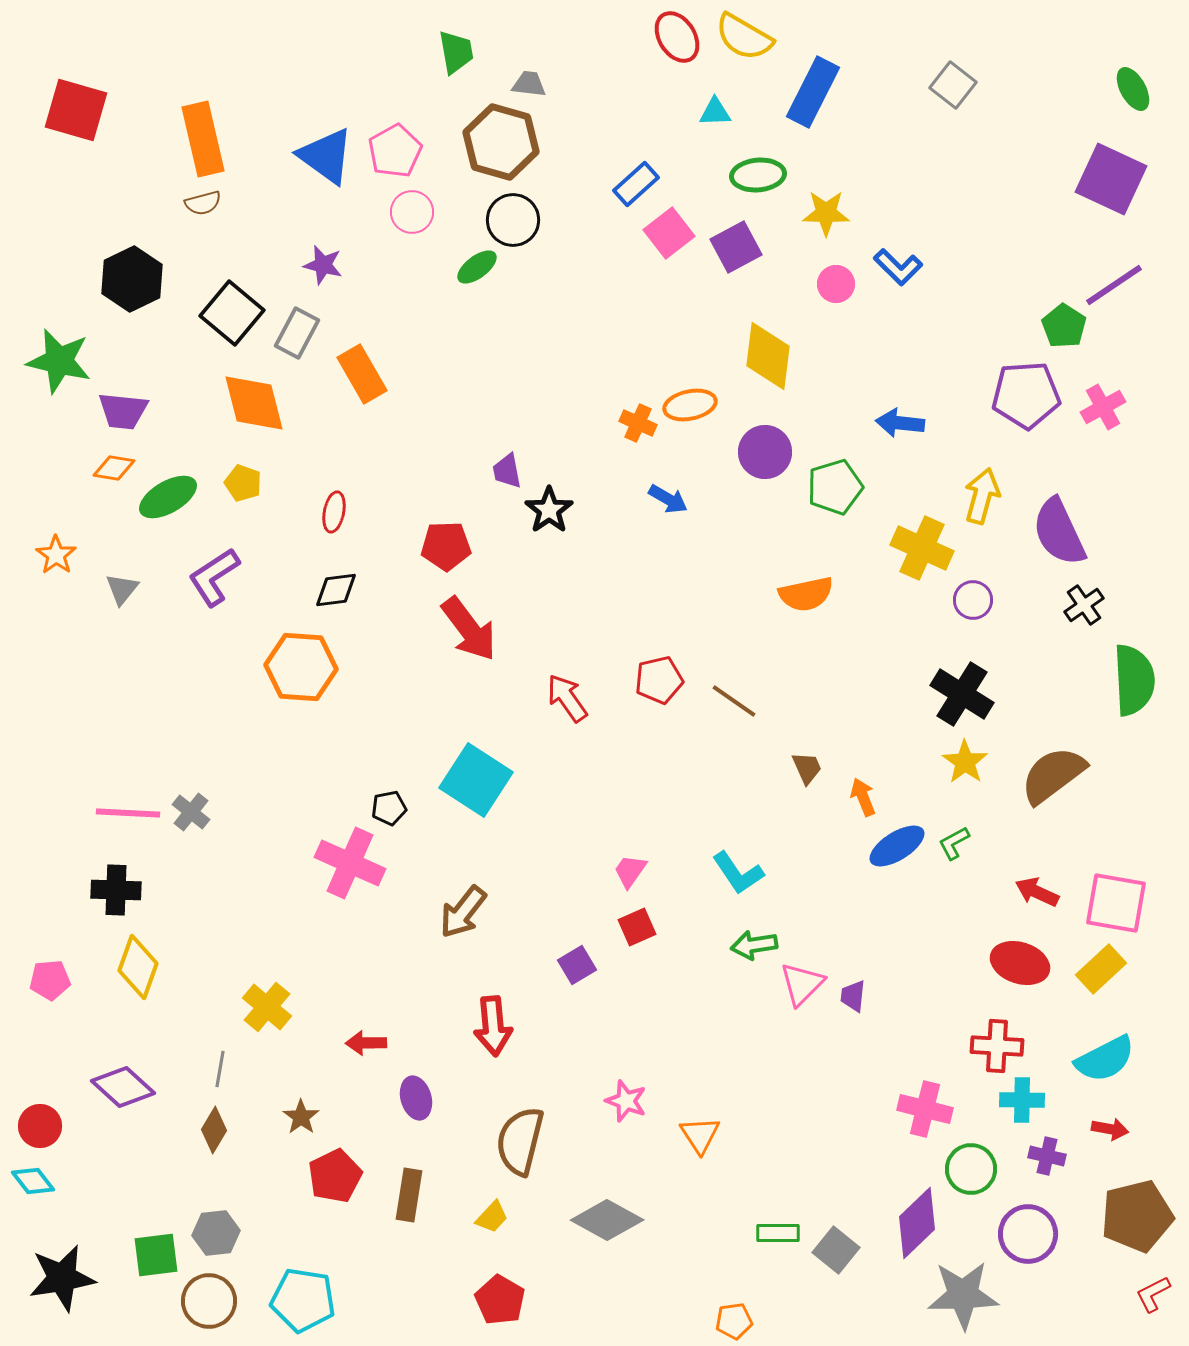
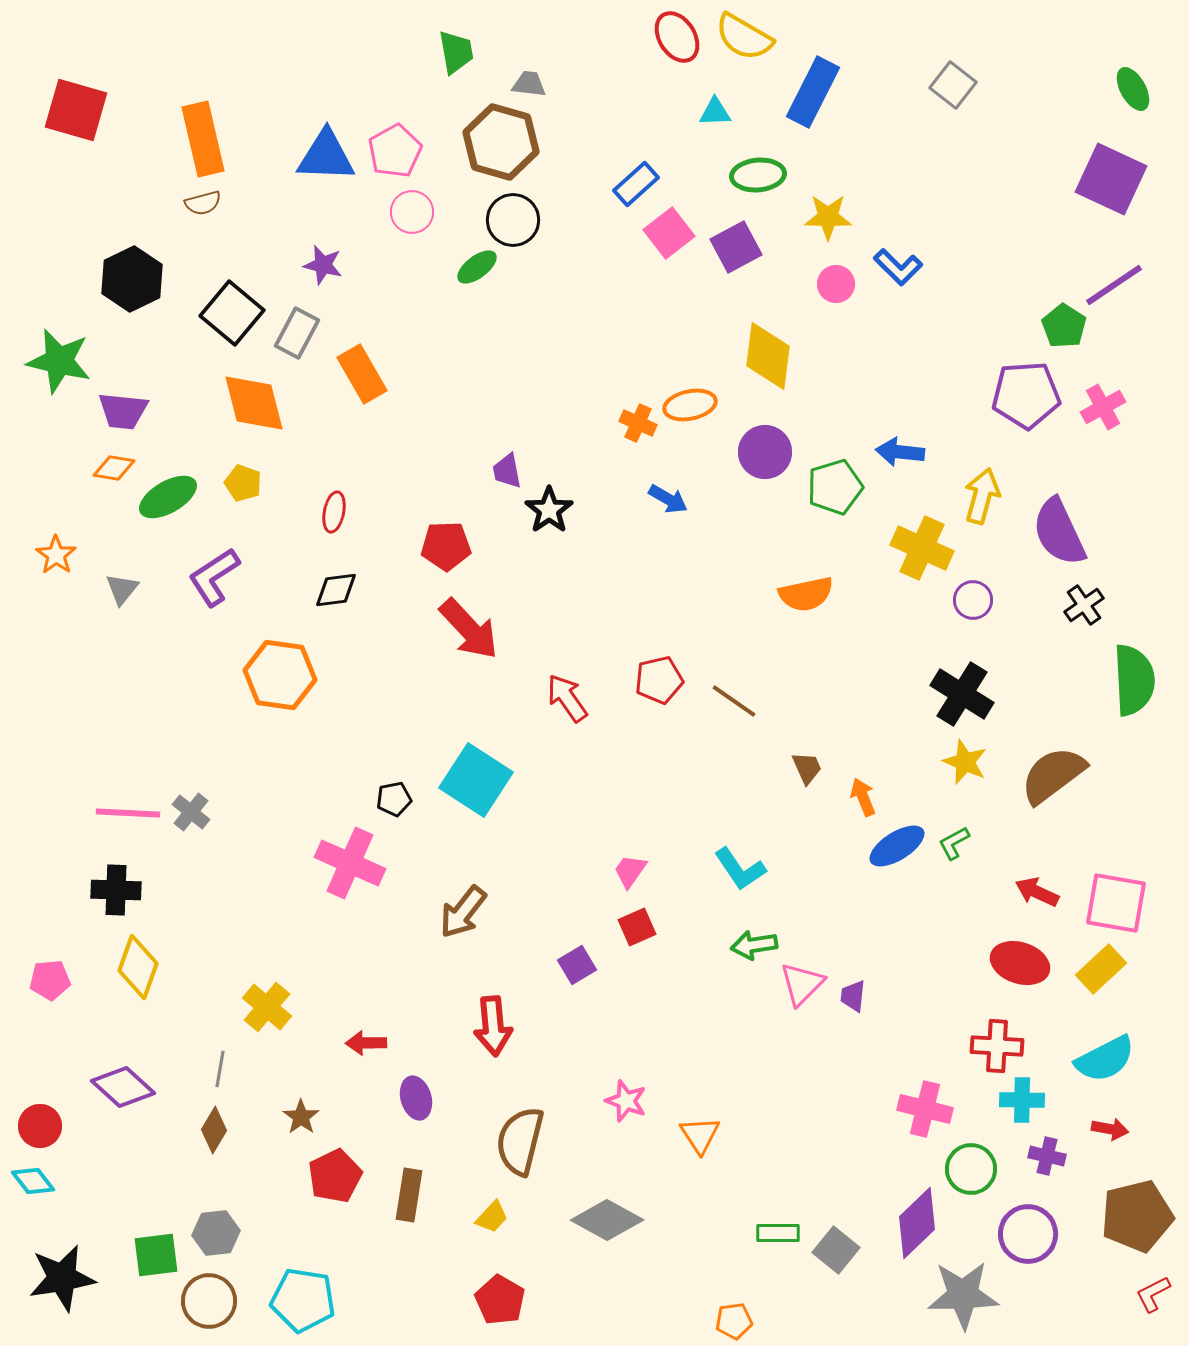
blue triangle at (326, 156): rotated 34 degrees counterclockwise
yellow star at (826, 213): moved 2 px right, 4 px down
blue arrow at (900, 423): moved 29 px down
red arrow at (469, 629): rotated 6 degrees counterclockwise
orange hexagon at (301, 667): moved 21 px left, 8 px down; rotated 4 degrees clockwise
yellow star at (965, 762): rotated 12 degrees counterclockwise
black pentagon at (389, 808): moved 5 px right, 9 px up
cyan L-shape at (738, 873): moved 2 px right, 4 px up
